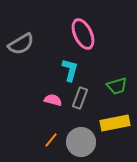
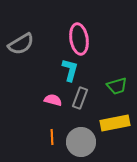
pink ellipse: moved 4 px left, 5 px down; rotated 16 degrees clockwise
orange line: moved 1 px right, 3 px up; rotated 42 degrees counterclockwise
